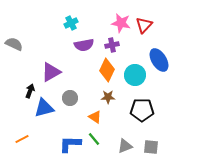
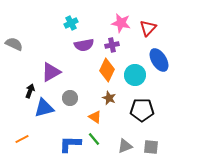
red triangle: moved 4 px right, 3 px down
brown star: moved 1 px right, 1 px down; rotated 24 degrees clockwise
